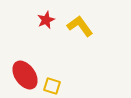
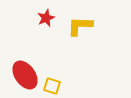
red star: moved 2 px up
yellow L-shape: rotated 52 degrees counterclockwise
